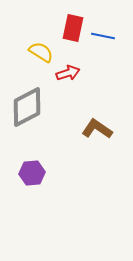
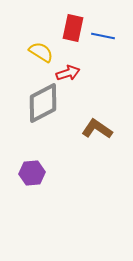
gray diamond: moved 16 px right, 4 px up
